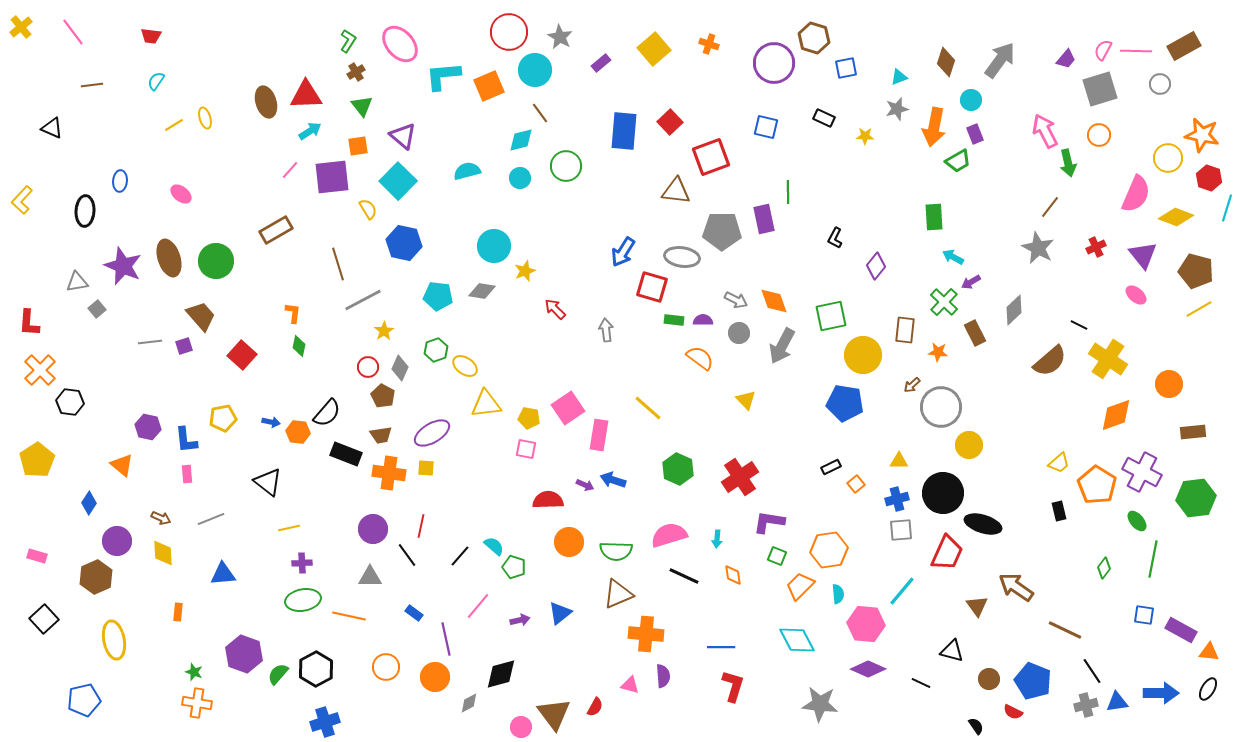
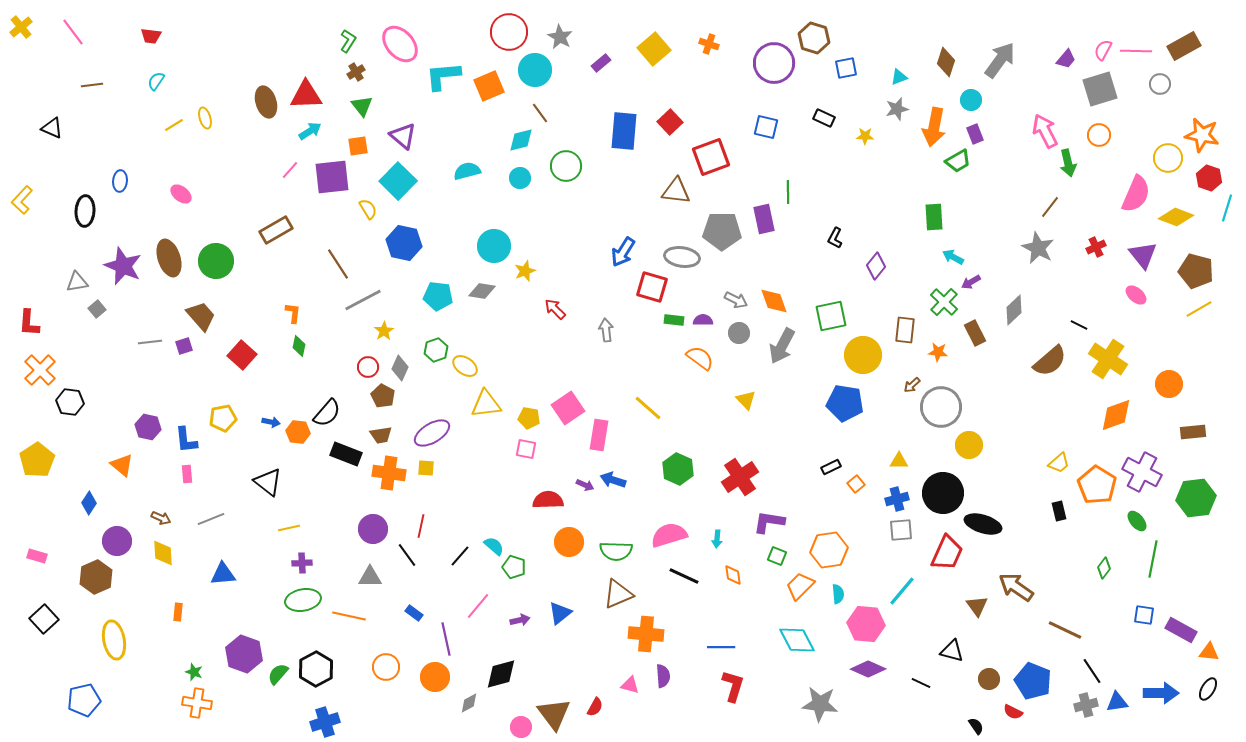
brown line at (338, 264): rotated 16 degrees counterclockwise
